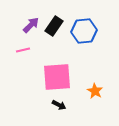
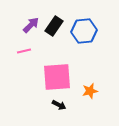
pink line: moved 1 px right, 1 px down
orange star: moved 5 px left; rotated 28 degrees clockwise
